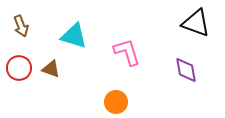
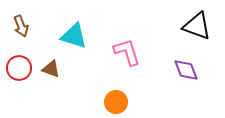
black triangle: moved 1 px right, 3 px down
purple diamond: rotated 12 degrees counterclockwise
